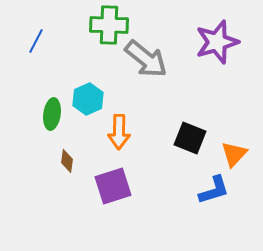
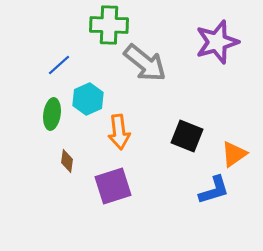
blue line: moved 23 px right, 24 px down; rotated 20 degrees clockwise
gray arrow: moved 1 px left, 4 px down
orange arrow: rotated 8 degrees counterclockwise
black square: moved 3 px left, 2 px up
orange triangle: rotated 12 degrees clockwise
